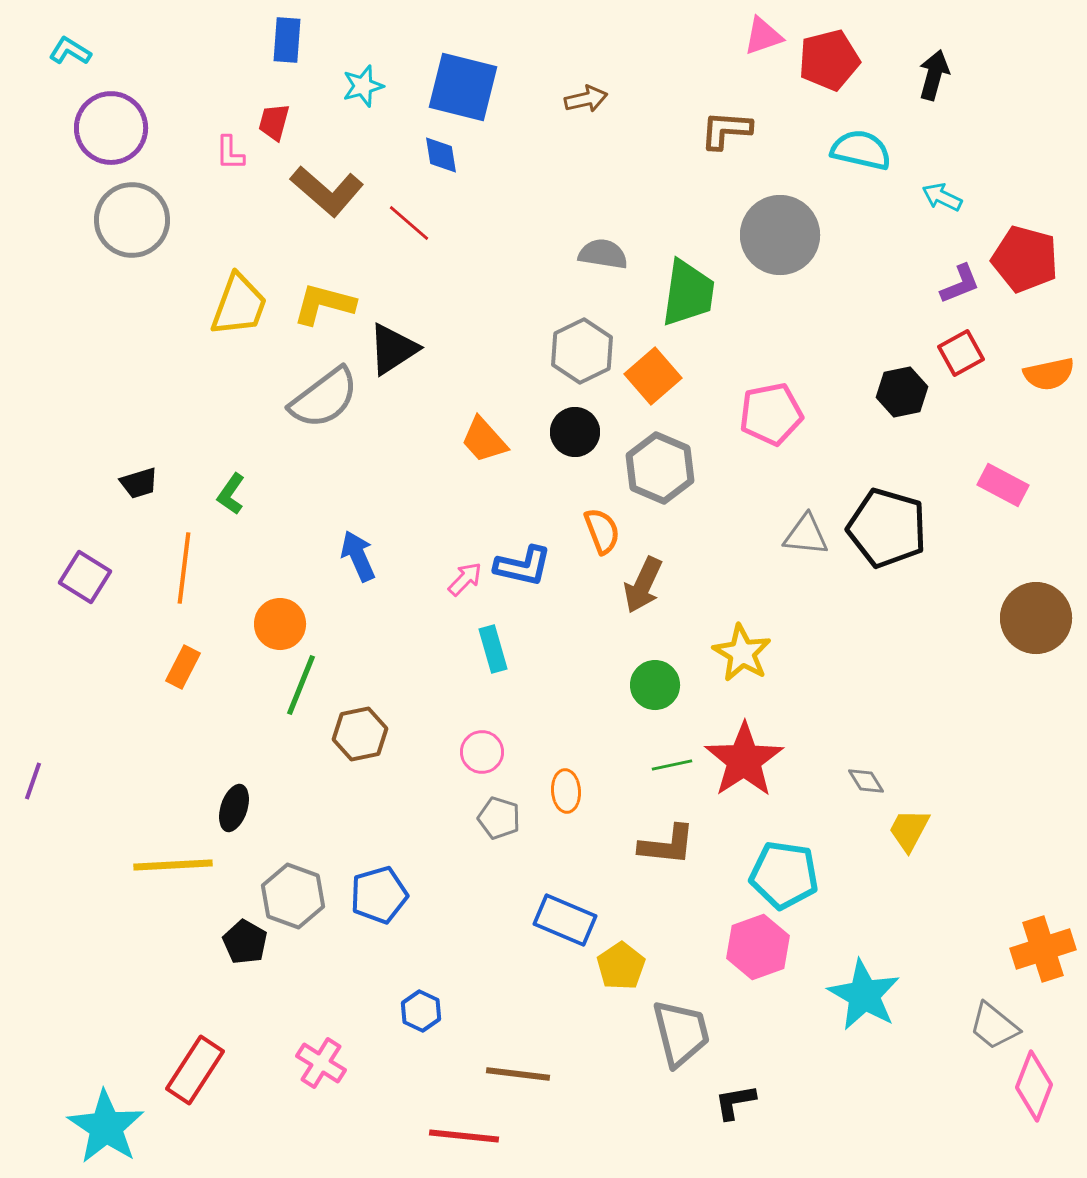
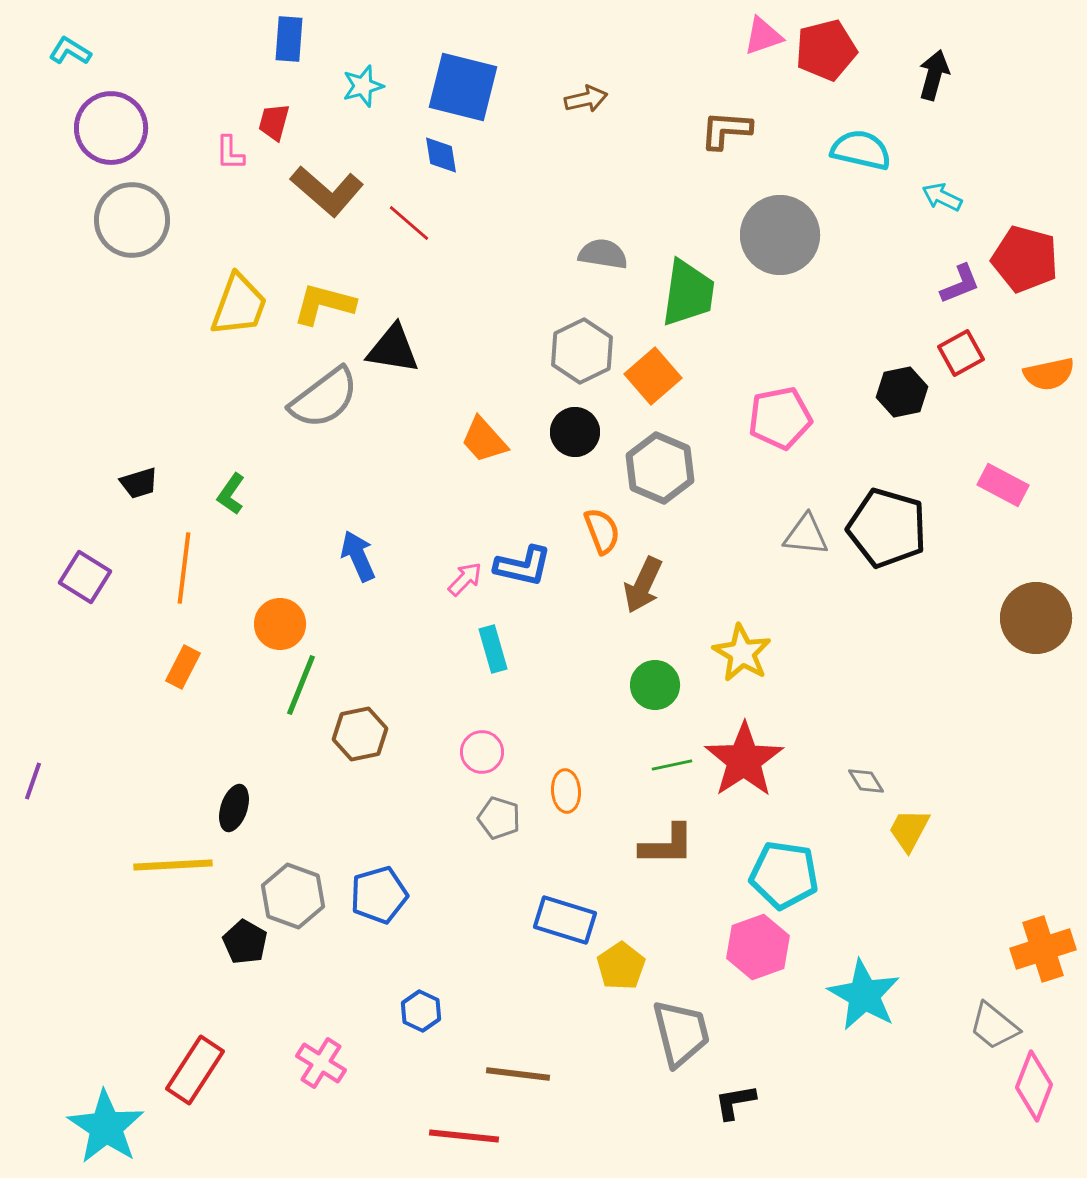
blue rectangle at (287, 40): moved 2 px right, 1 px up
red pentagon at (829, 60): moved 3 px left, 10 px up
black triangle at (393, 349): rotated 42 degrees clockwise
pink pentagon at (771, 414): moved 9 px right, 4 px down
brown L-shape at (667, 845): rotated 6 degrees counterclockwise
blue rectangle at (565, 920): rotated 6 degrees counterclockwise
